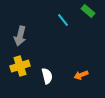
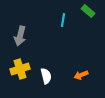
cyan line: rotated 48 degrees clockwise
yellow cross: moved 3 px down
white semicircle: moved 1 px left
